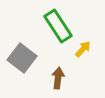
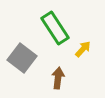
green rectangle: moved 3 px left, 2 px down
